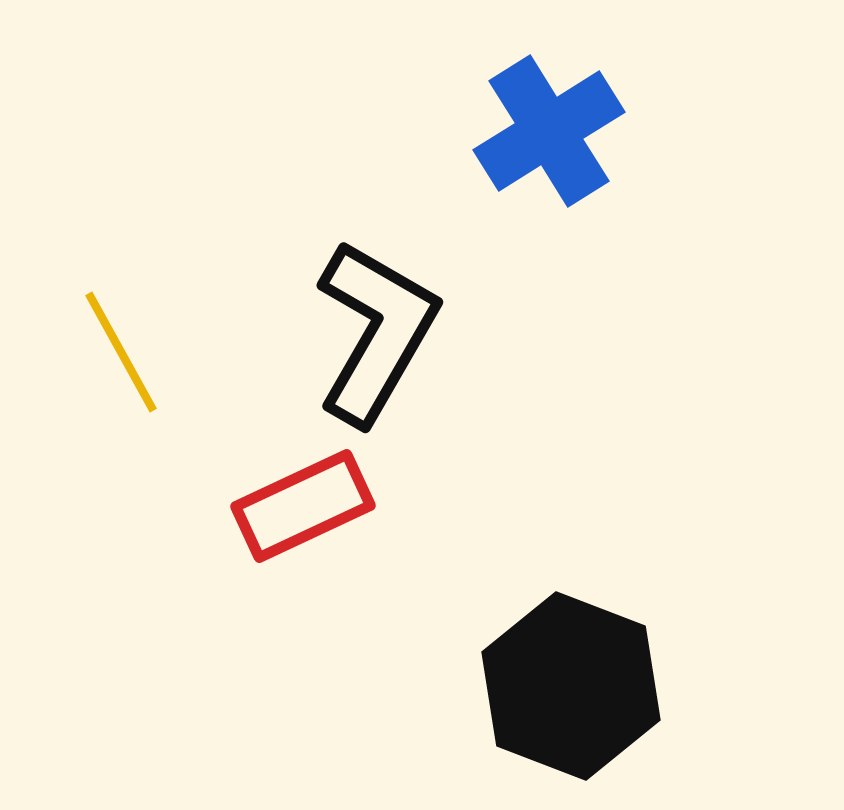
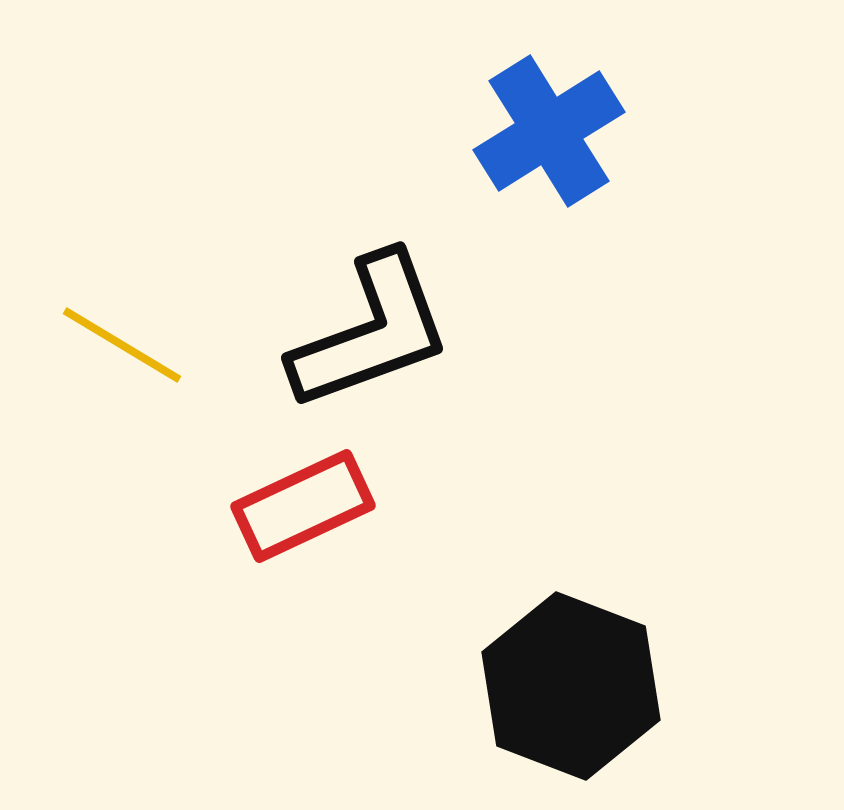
black L-shape: moved 5 px left; rotated 40 degrees clockwise
yellow line: moved 1 px right, 7 px up; rotated 30 degrees counterclockwise
